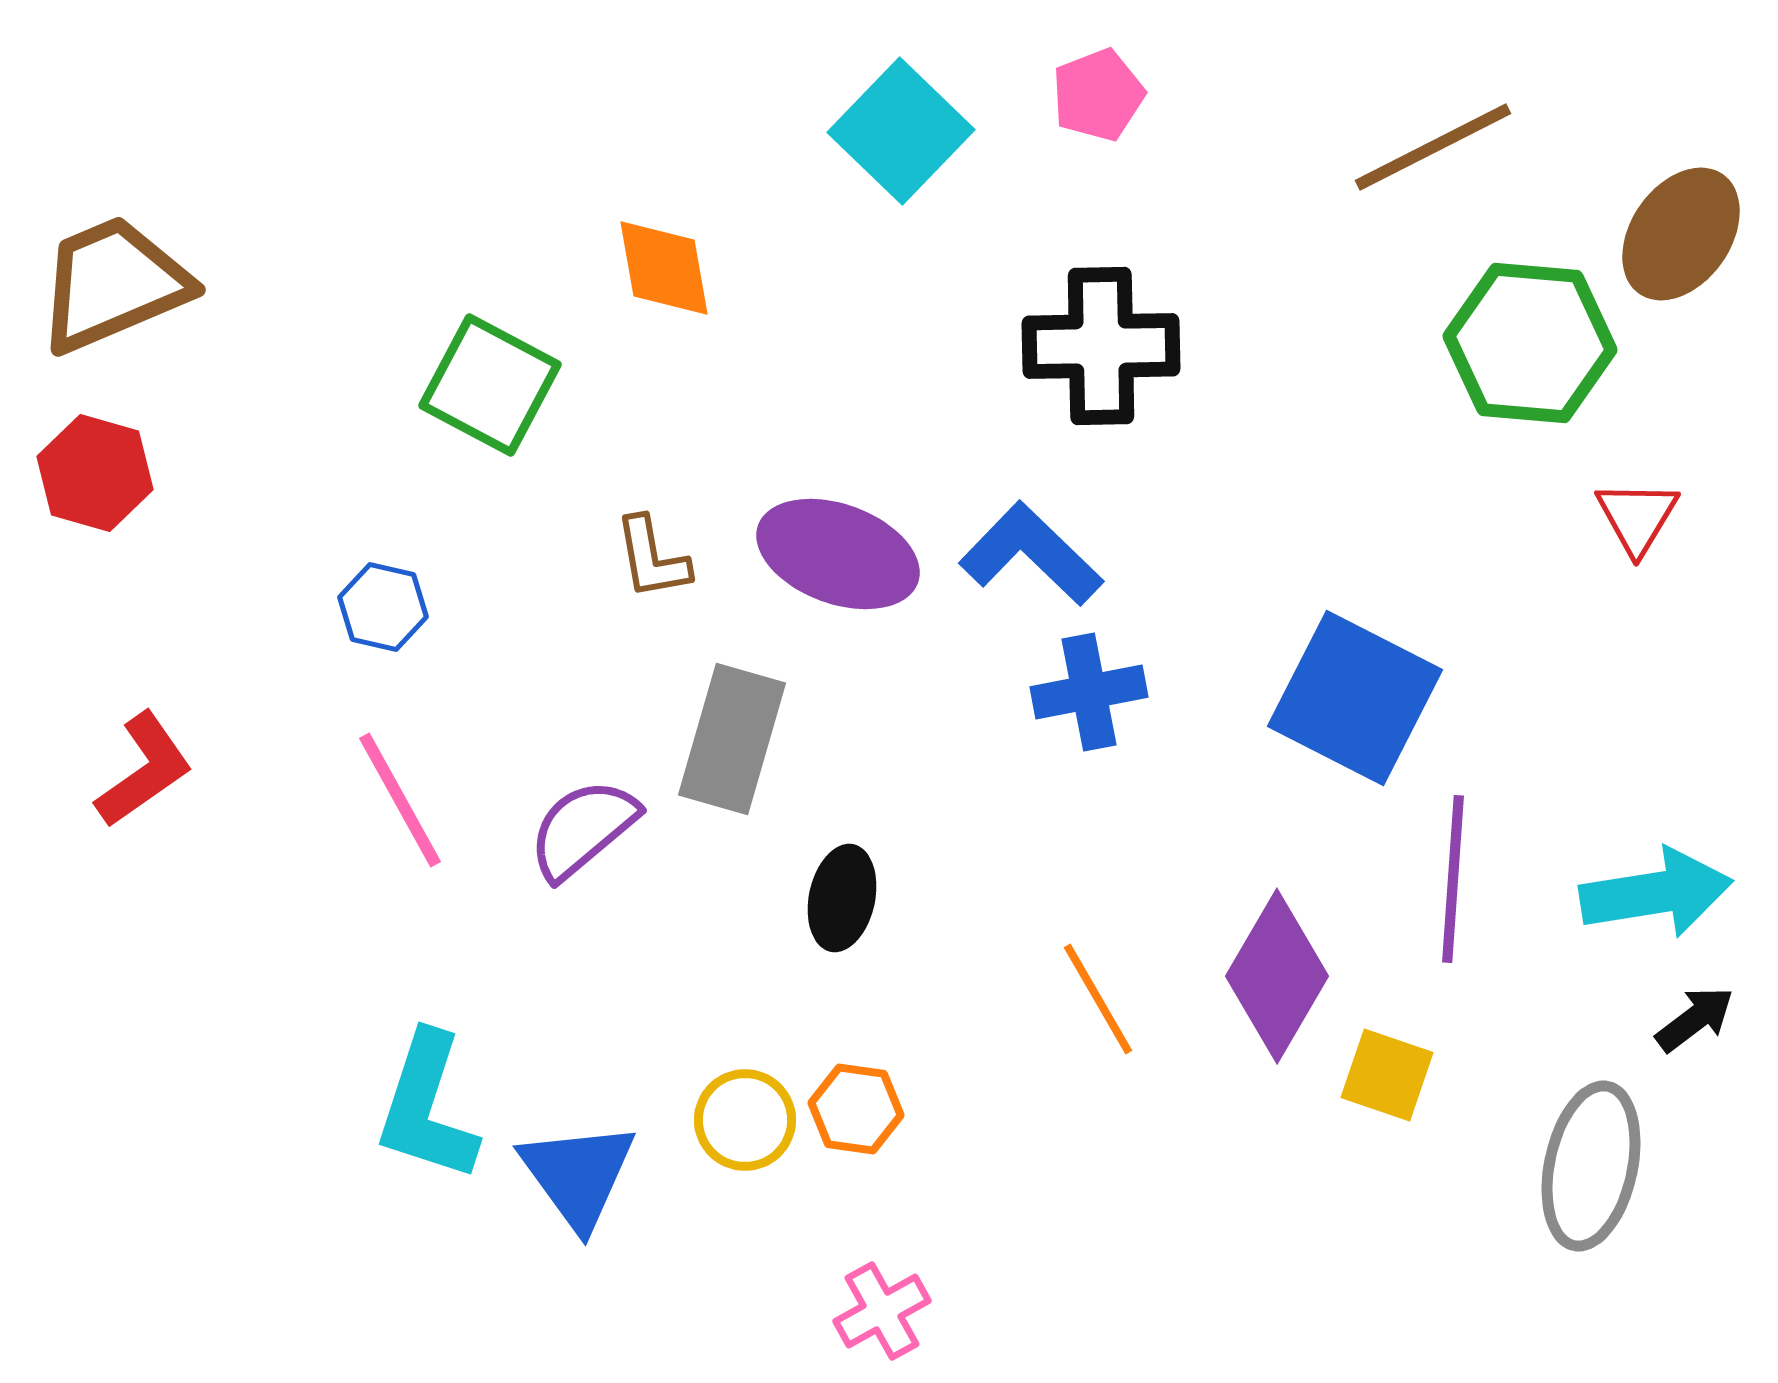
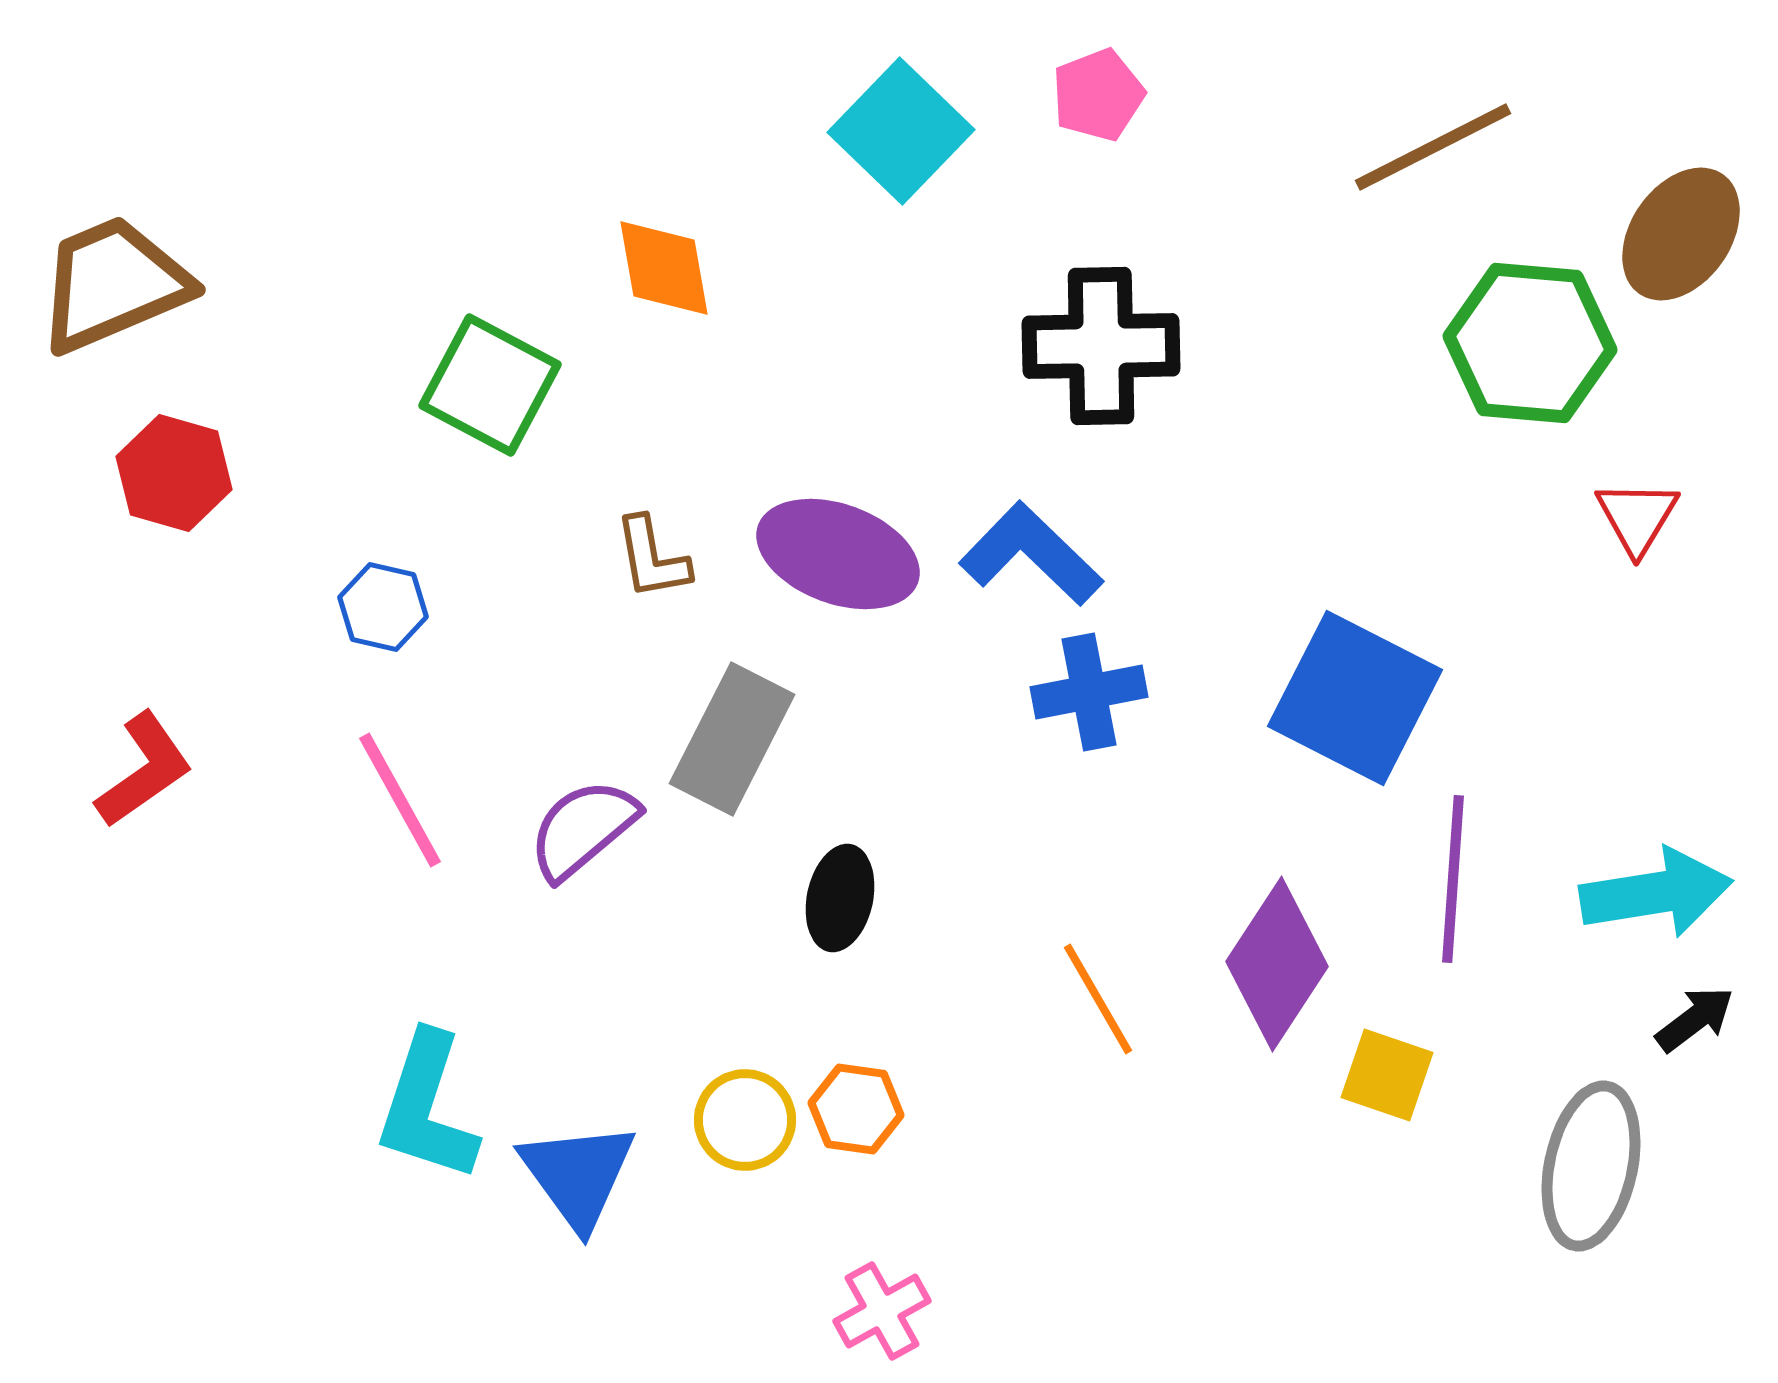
red hexagon: moved 79 px right
gray rectangle: rotated 11 degrees clockwise
black ellipse: moved 2 px left
purple diamond: moved 12 px up; rotated 3 degrees clockwise
